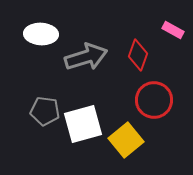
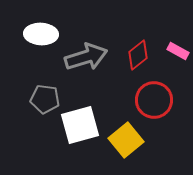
pink rectangle: moved 5 px right, 21 px down
red diamond: rotated 32 degrees clockwise
gray pentagon: moved 12 px up
white square: moved 3 px left, 1 px down
